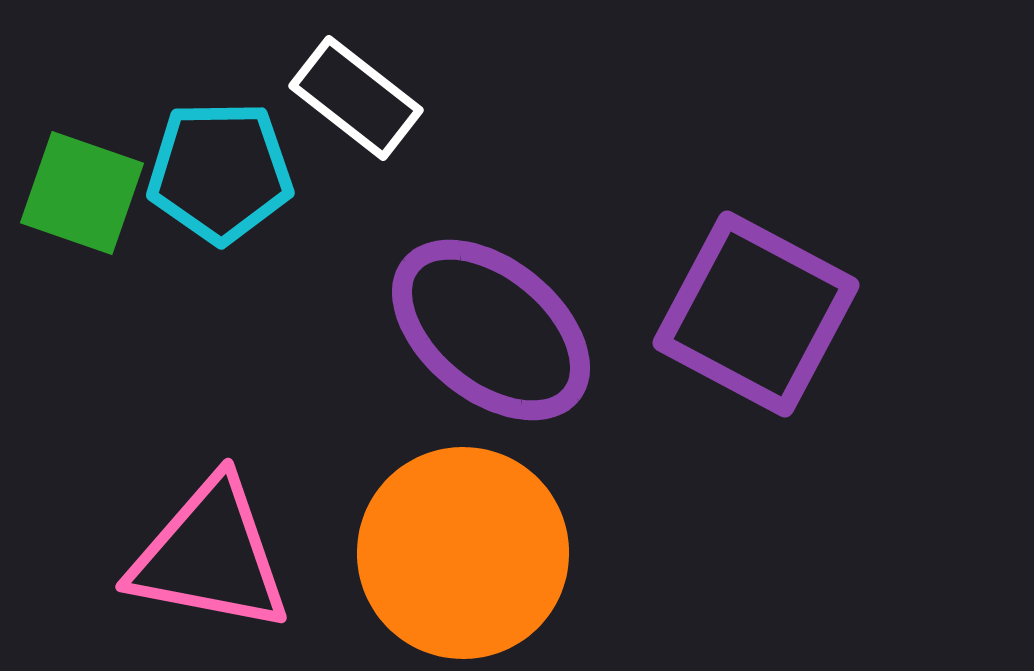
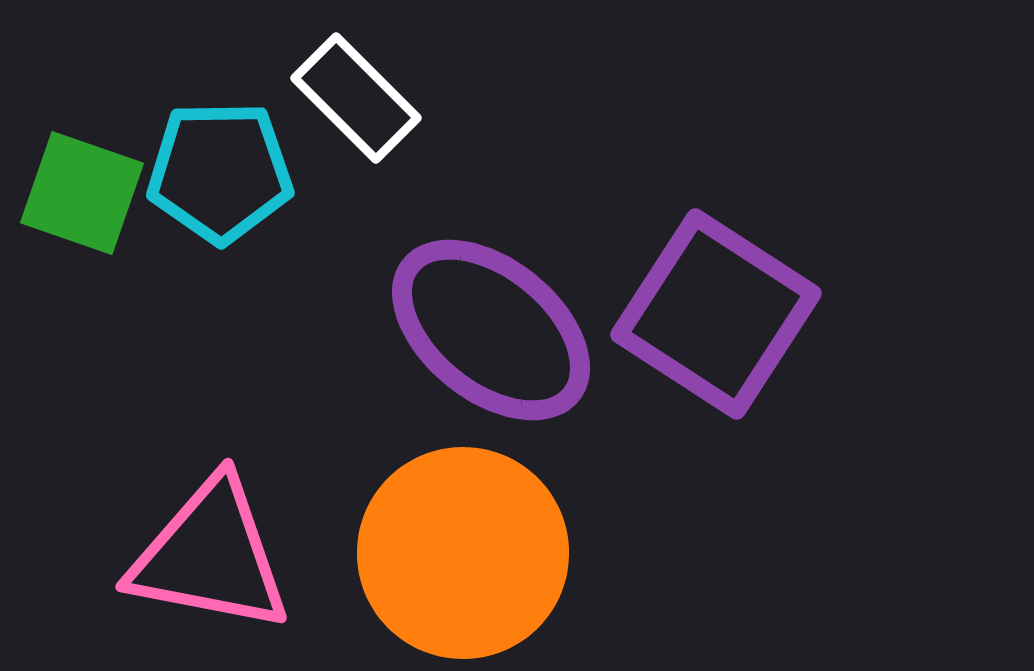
white rectangle: rotated 7 degrees clockwise
purple square: moved 40 px left; rotated 5 degrees clockwise
